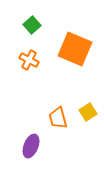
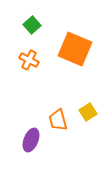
orange trapezoid: moved 2 px down
purple ellipse: moved 6 px up
